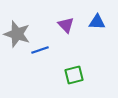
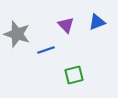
blue triangle: rotated 24 degrees counterclockwise
blue line: moved 6 px right
